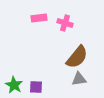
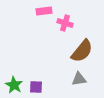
pink rectangle: moved 5 px right, 7 px up
brown semicircle: moved 5 px right, 6 px up
